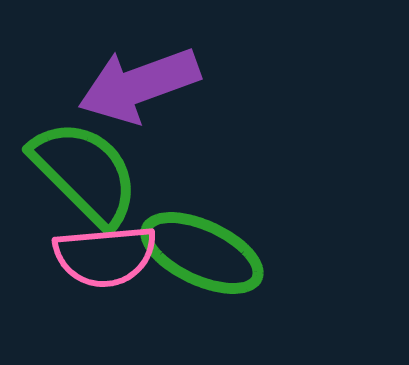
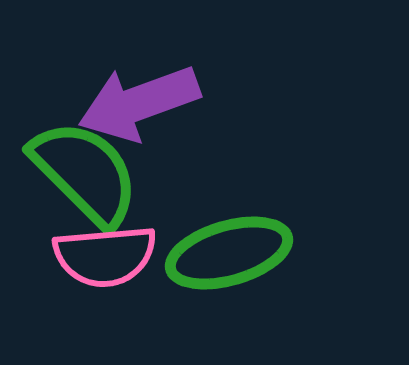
purple arrow: moved 18 px down
green ellipse: moved 27 px right; rotated 41 degrees counterclockwise
